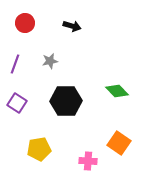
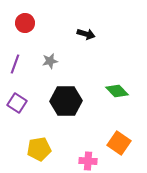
black arrow: moved 14 px right, 8 px down
